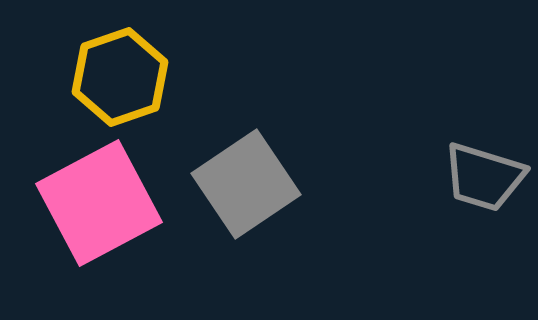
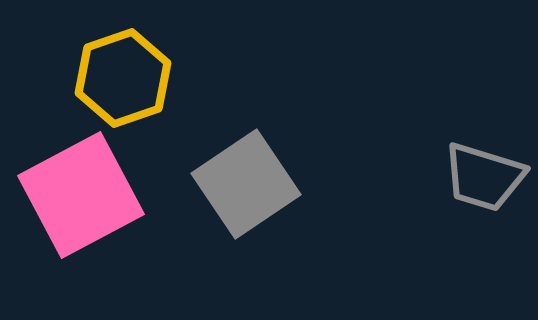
yellow hexagon: moved 3 px right, 1 px down
pink square: moved 18 px left, 8 px up
